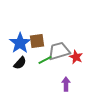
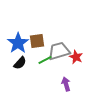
blue star: moved 2 px left
purple arrow: rotated 16 degrees counterclockwise
